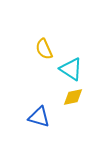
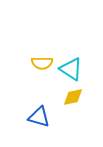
yellow semicircle: moved 2 px left, 14 px down; rotated 65 degrees counterclockwise
